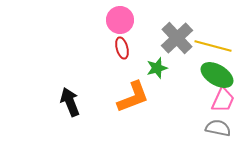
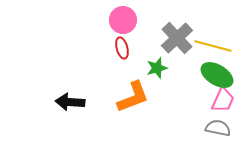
pink circle: moved 3 px right
black arrow: rotated 64 degrees counterclockwise
